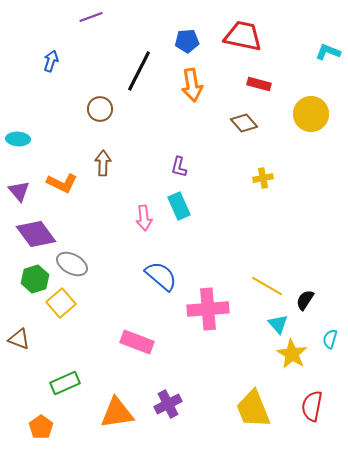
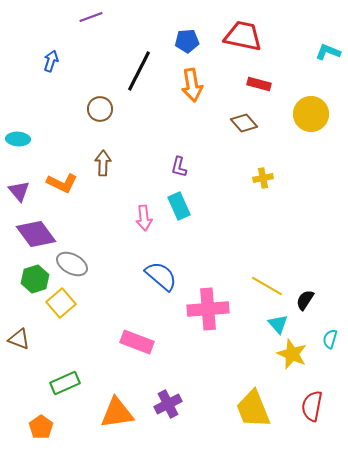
yellow star: rotated 8 degrees counterclockwise
